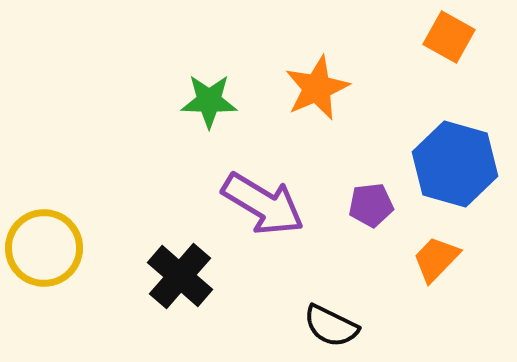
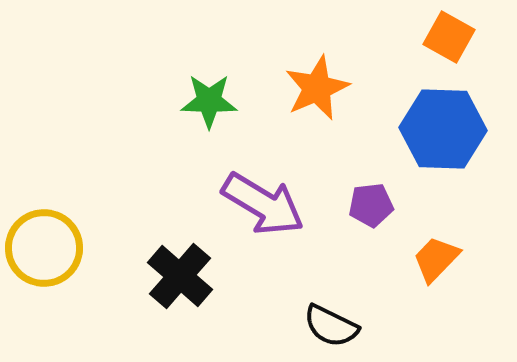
blue hexagon: moved 12 px left, 35 px up; rotated 14 degrees counterclockwise
